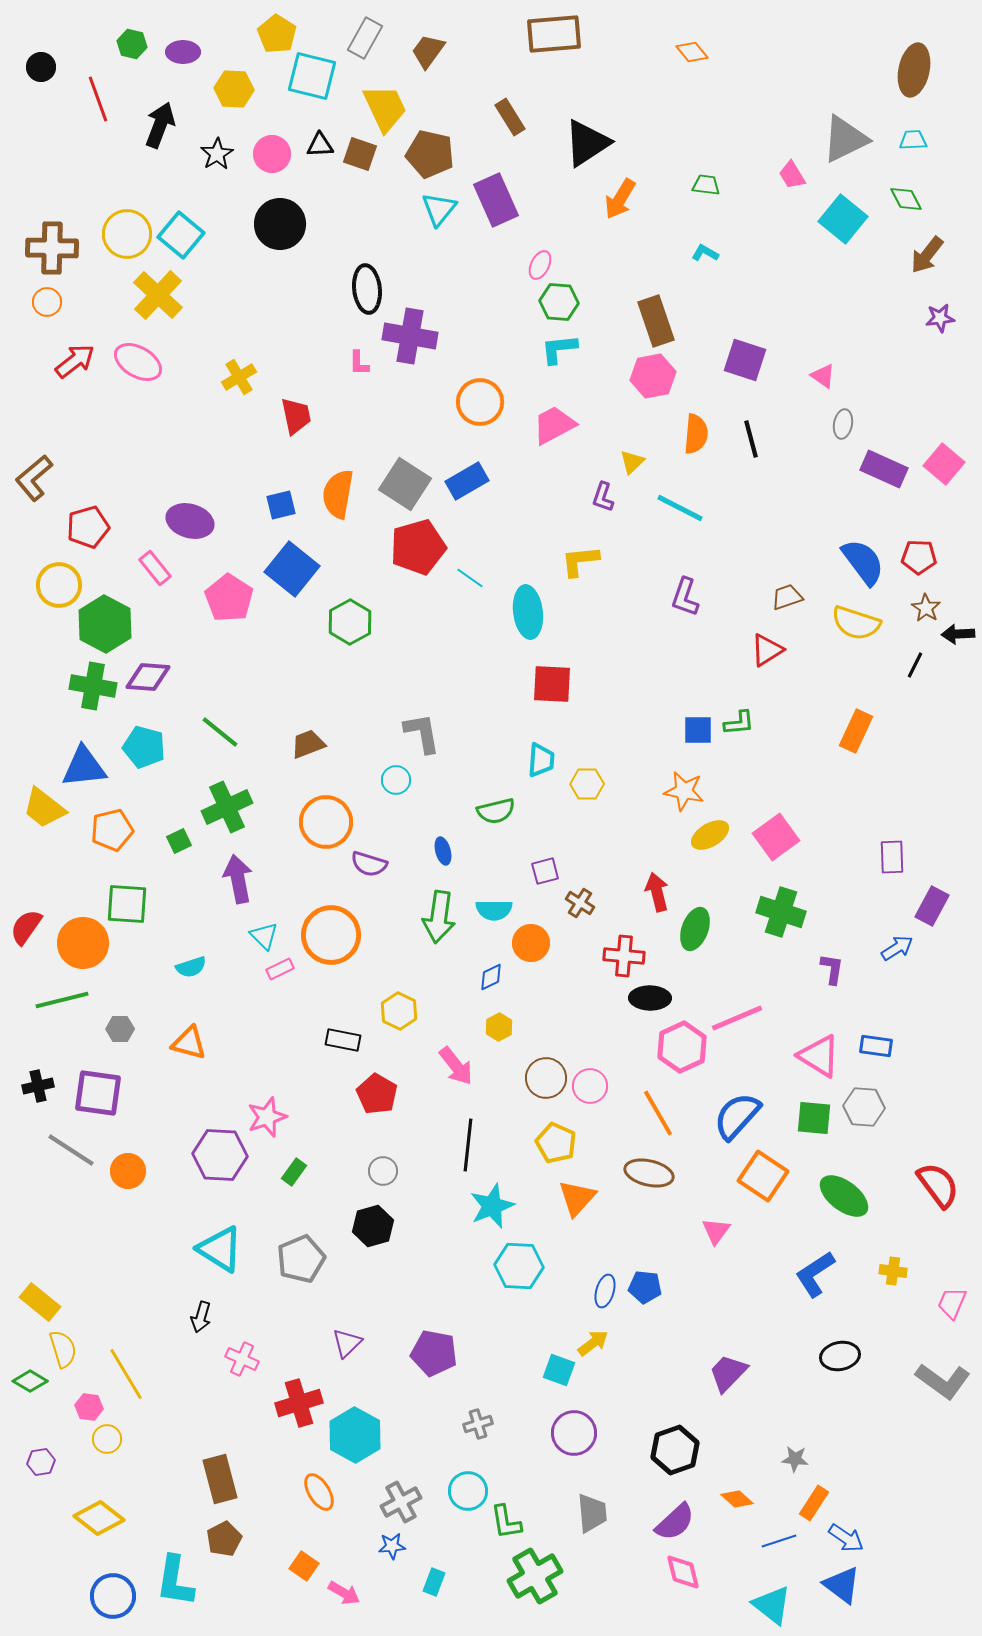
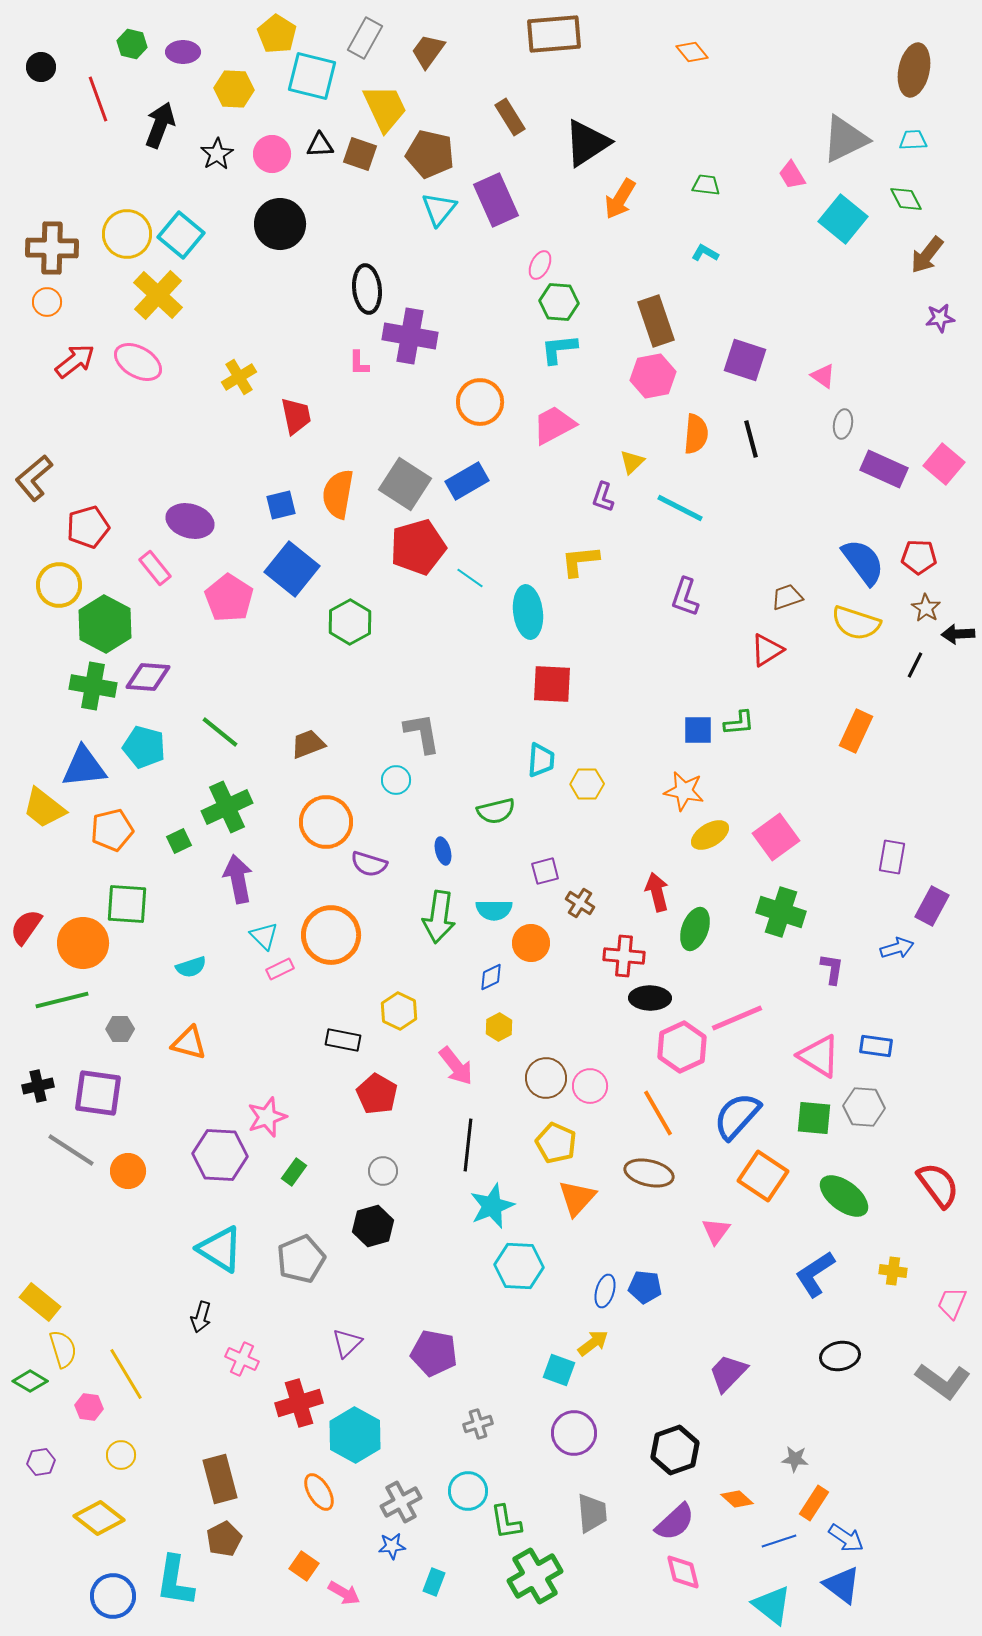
purple rectangle at (892, 857): rotated 12 degrees clockwise
blue arrow at (897, 948): rotated 16 degrees clockwise
yellow circle at (107, 1439): moved 14 px right, 16 px down
